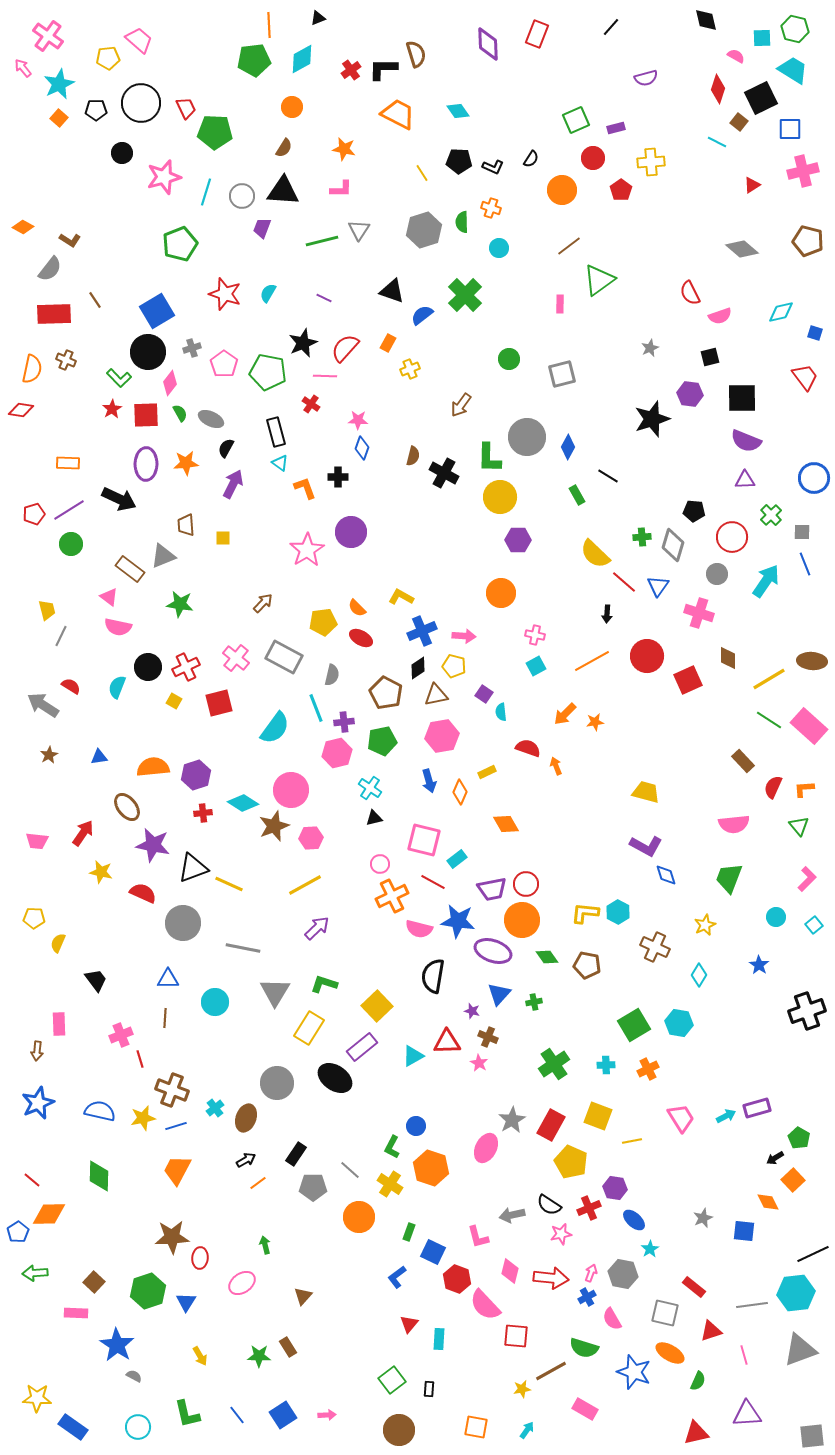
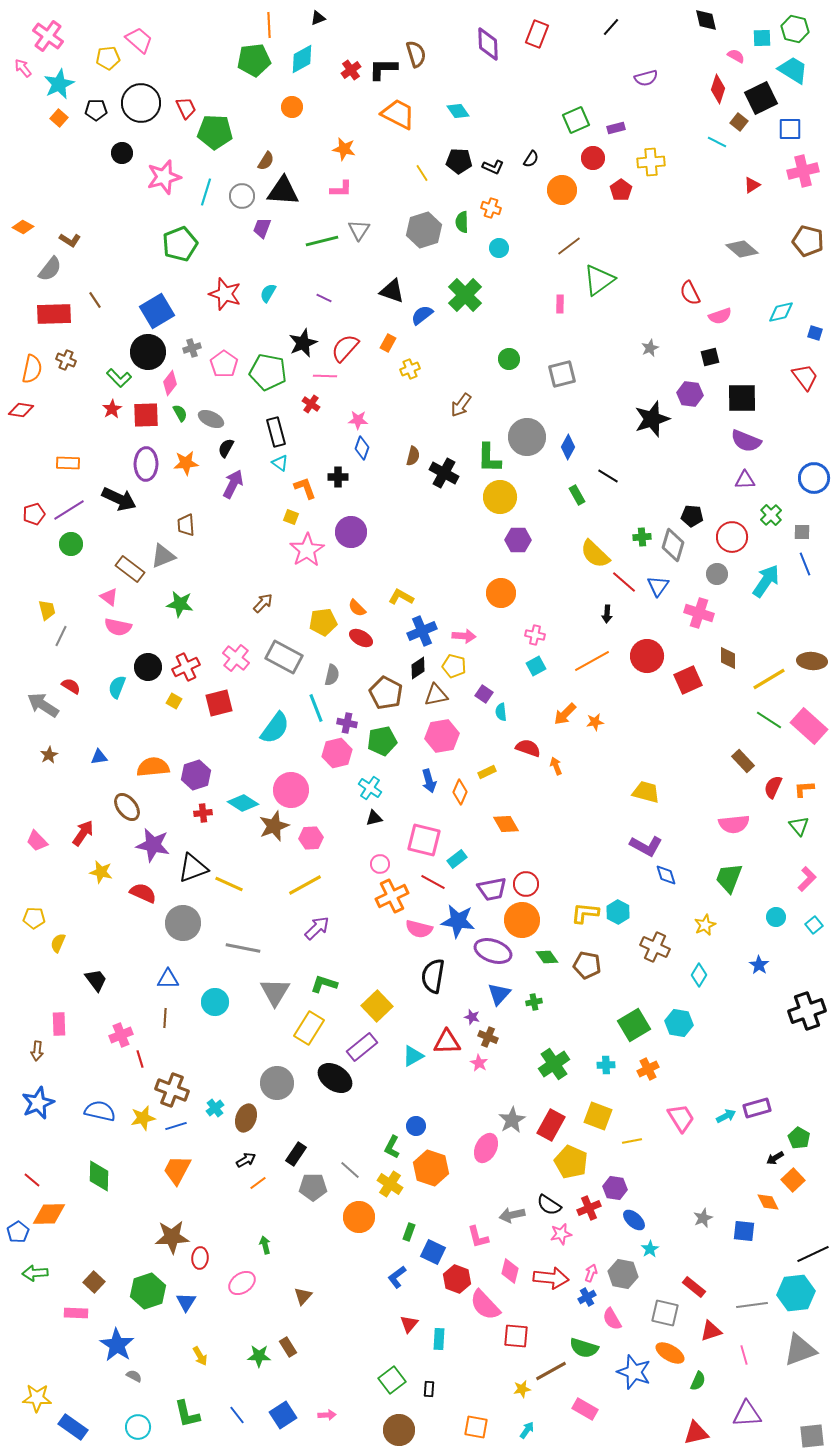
brown semicircle at (284, 148): moved 18 px left, 13 px down
black pentagon at (694, 511): moved 2 px left, 5 px down
yellow square at (223, 538): moved 68 px right, 21 px up; rotated 21 degrees clockwise
purple cross at (344, 722): moved 3 px right, 1 px down; rotated 18 degrees clockwise
pink trapezoid at (37, 841): rotated 40 degrees clockwise
purple star at (472, 1011): moved 6 px down
